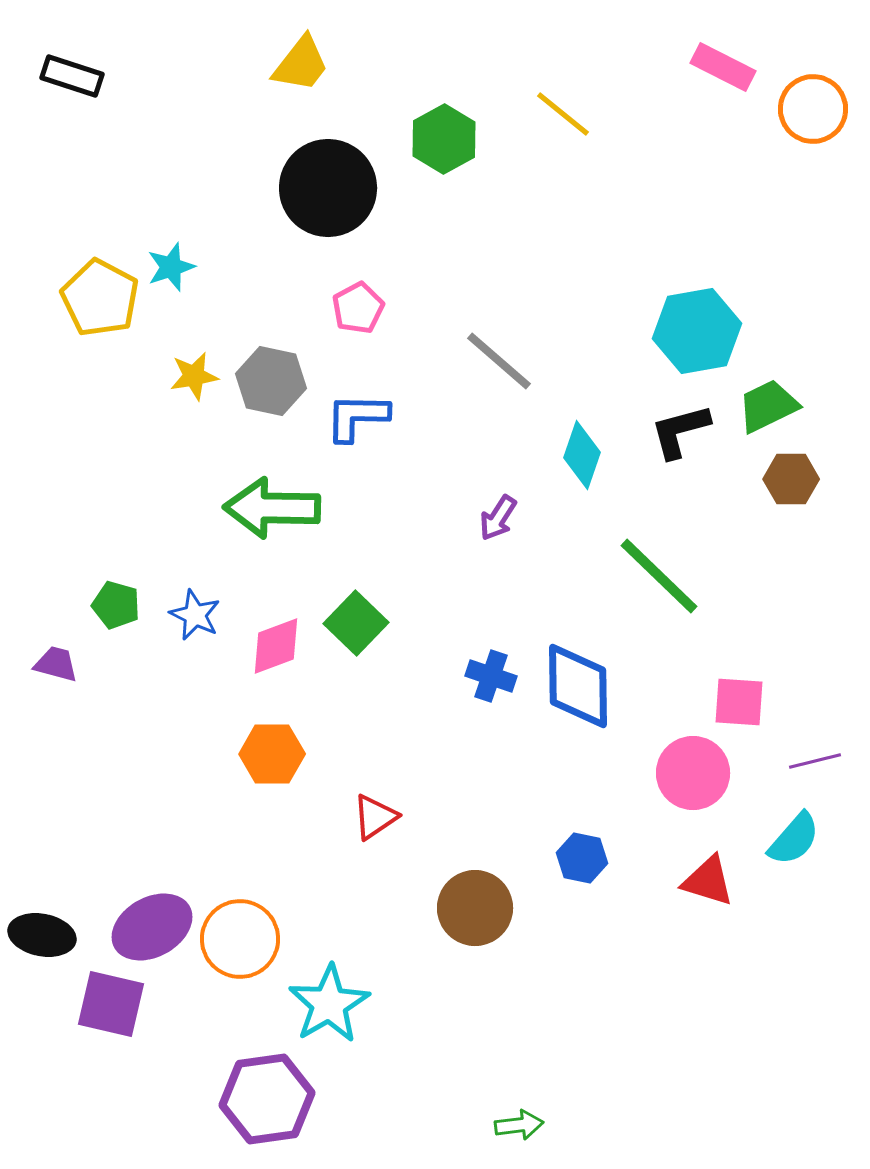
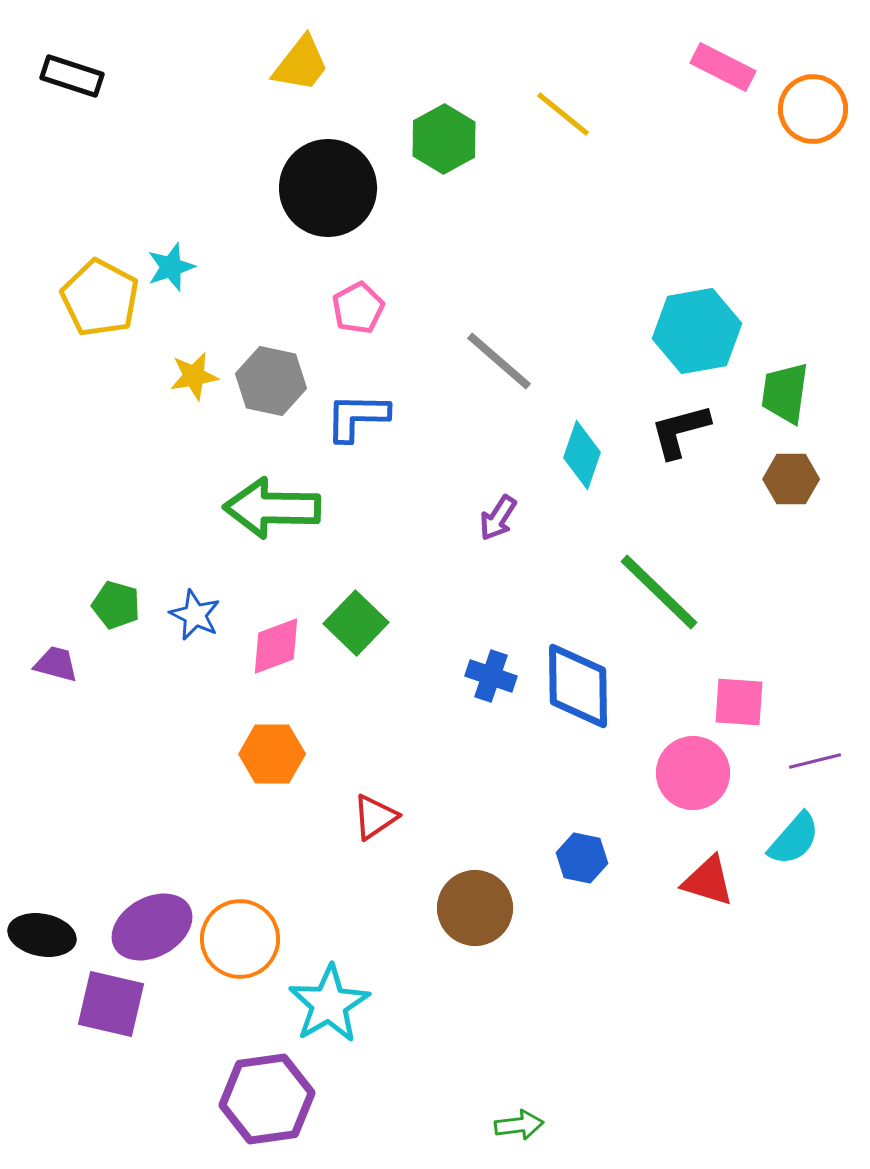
green trapezoid at (768, 406): moved 17 px right, 13 px up; rotated 56 degrees counterclockwise
green line at (659, 576): moved 16 px down
